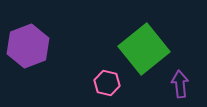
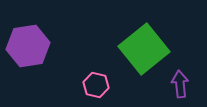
purple hexagon: rotated 12 degrees clockwise
pink hexagon: moved 11 px left, 2 px down
